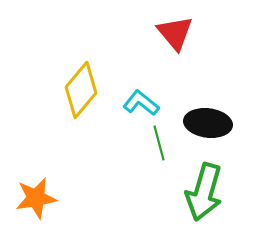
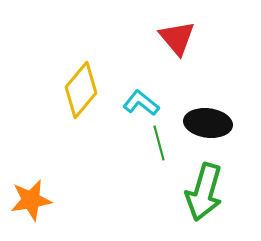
red triangle: moved 2 px right, 5 px down
orange star: moved 5 px left, 2 px down
